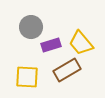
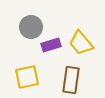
brown rectangle: moved 4 px right, 10 px down; rotated 52 degrees counterclockwise
yellow square: rotated 15 degrees counterclockwise
